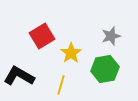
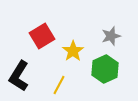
yellow star: moved 2 px right, 2 px up
green hexagon: rotated 16 degrees counterclockwise
black L-shape: rotated 88 degrees counterclockwise
yellow line: moved 2 px left; rotated 12 degrees clockwise
